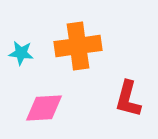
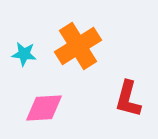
orange cross: rotated 24 degrees counterclockwise
cyan star: moved 3 px right, 1 px down
